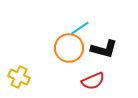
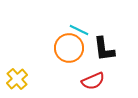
cyan line: moved 1 px left, 2 px down; rotated 60 degrees clockwise
black L-shape: rotated 68 degrees clockwise
yellow cross: moved 2 px left, 2 px down; rotated 25 degrees clockwise
